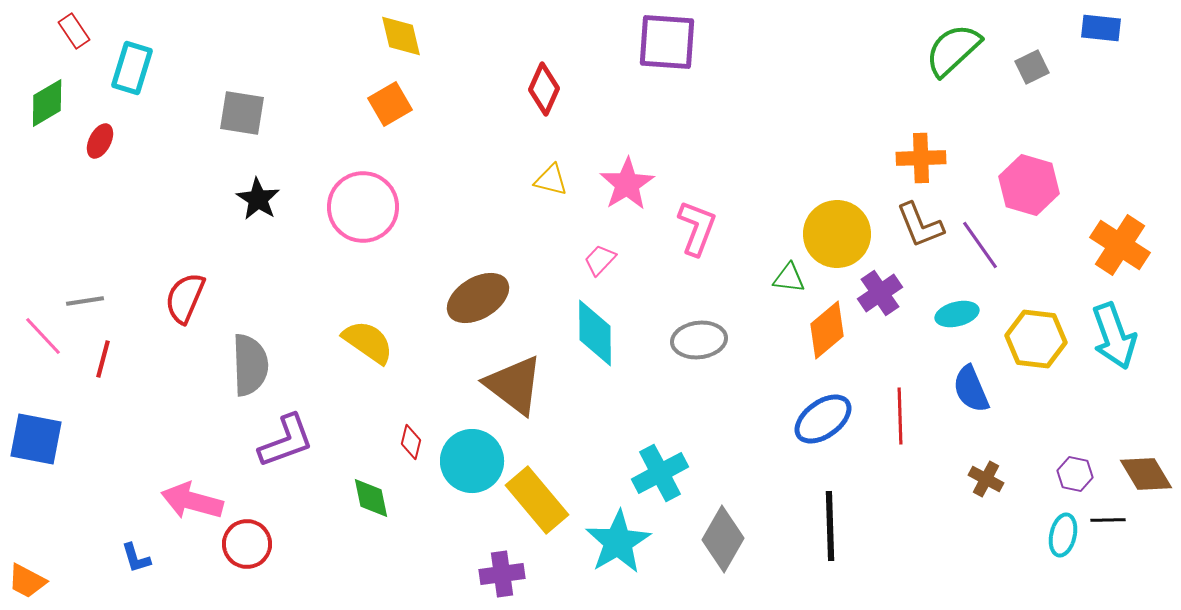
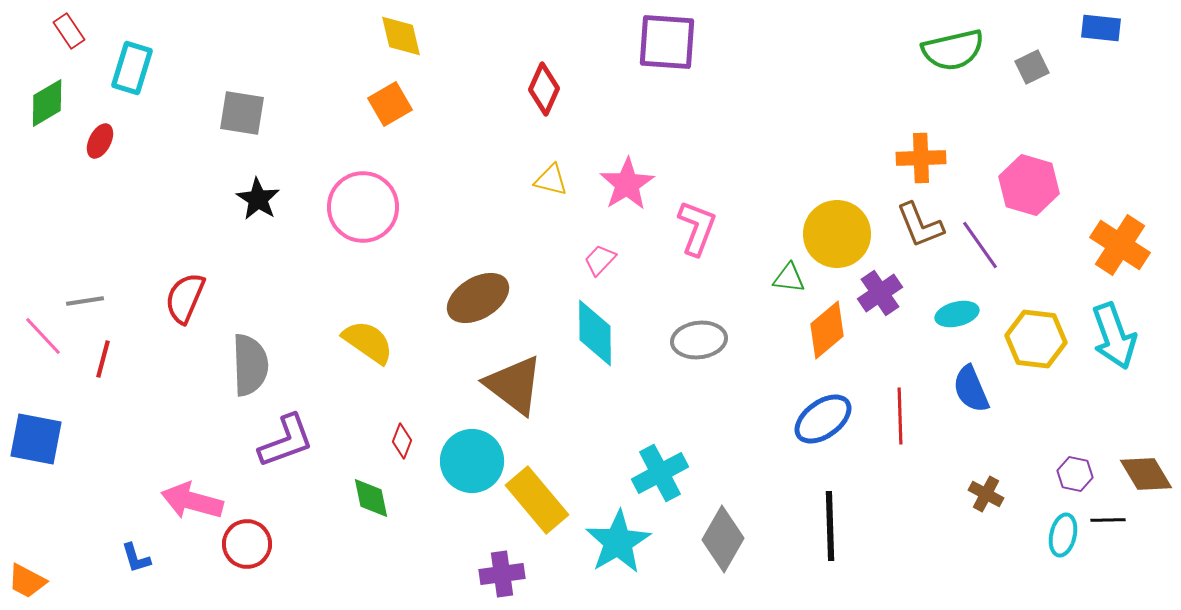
red rectangle at (74, 31): moved 5 px left
green semicircle at (953, 50): rotated 150 degrees counterclockwise
red diamond at (411, 442): moved 9 px left, 1 px up; rotated 8 degrees clockwise
brown cross at (986, 479): moved 15 px down
